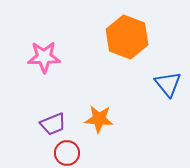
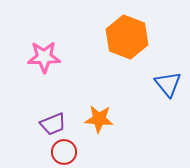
red circle: moved 3 px left, 1 px up
